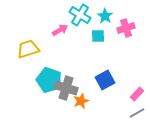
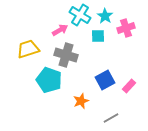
gray cross: moved 33 px up
pink rectangle: moved 8 px left, 8 px up
gray line: moved 26 px left, 5 px down
